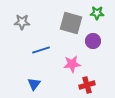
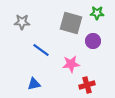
blue line: rotated 54 degrees clockwise
pink star: moved 1 px left
blue triangle: rotated 40 degrees clockwise
